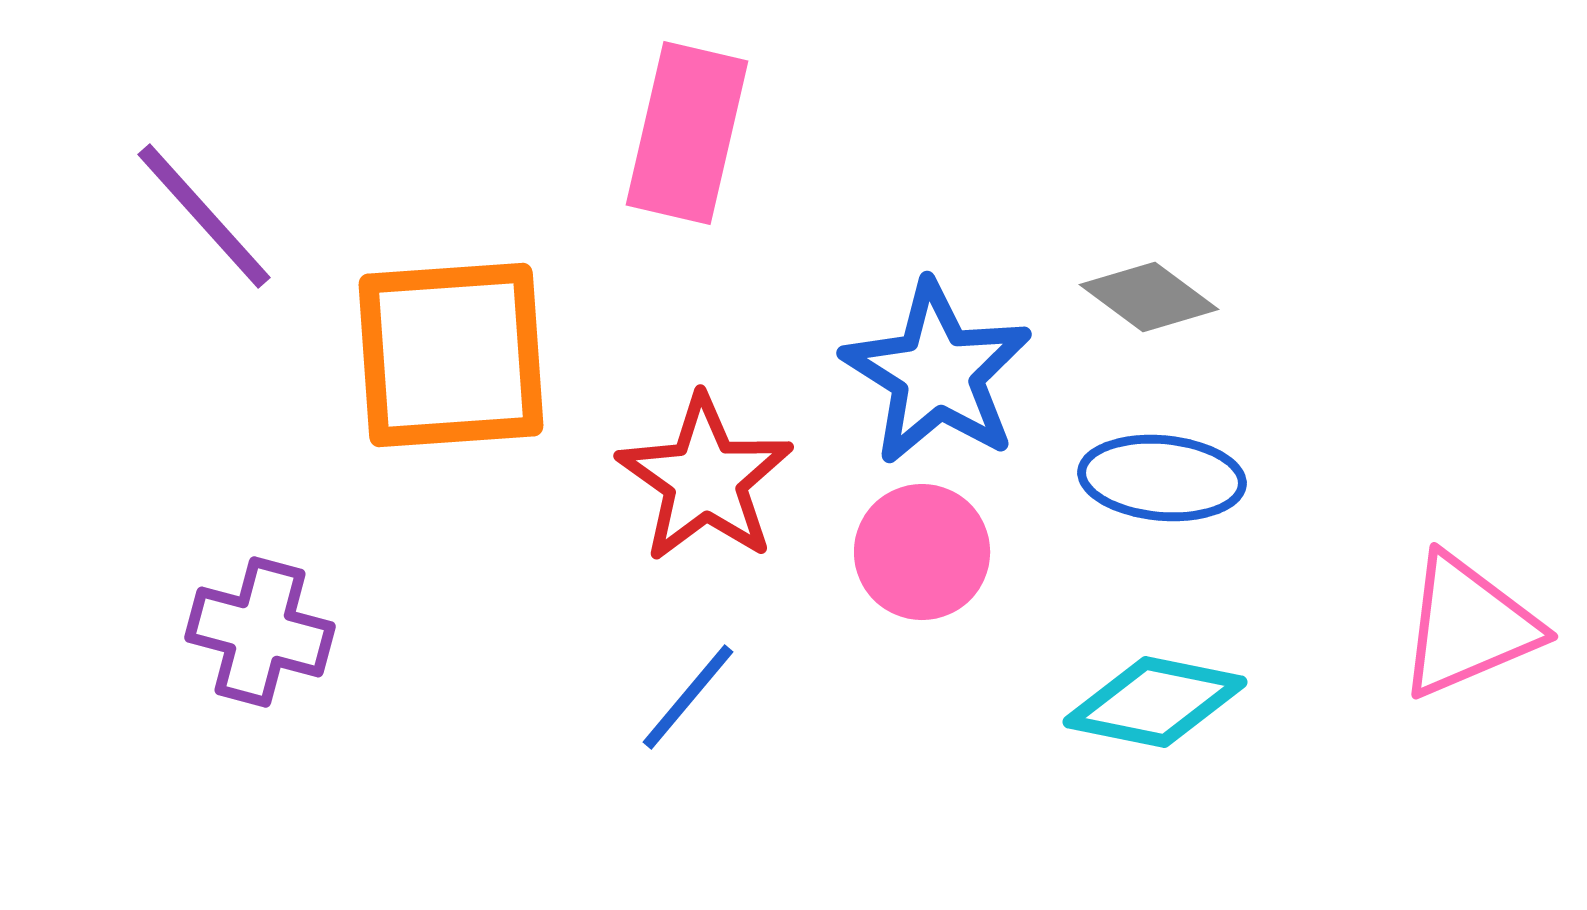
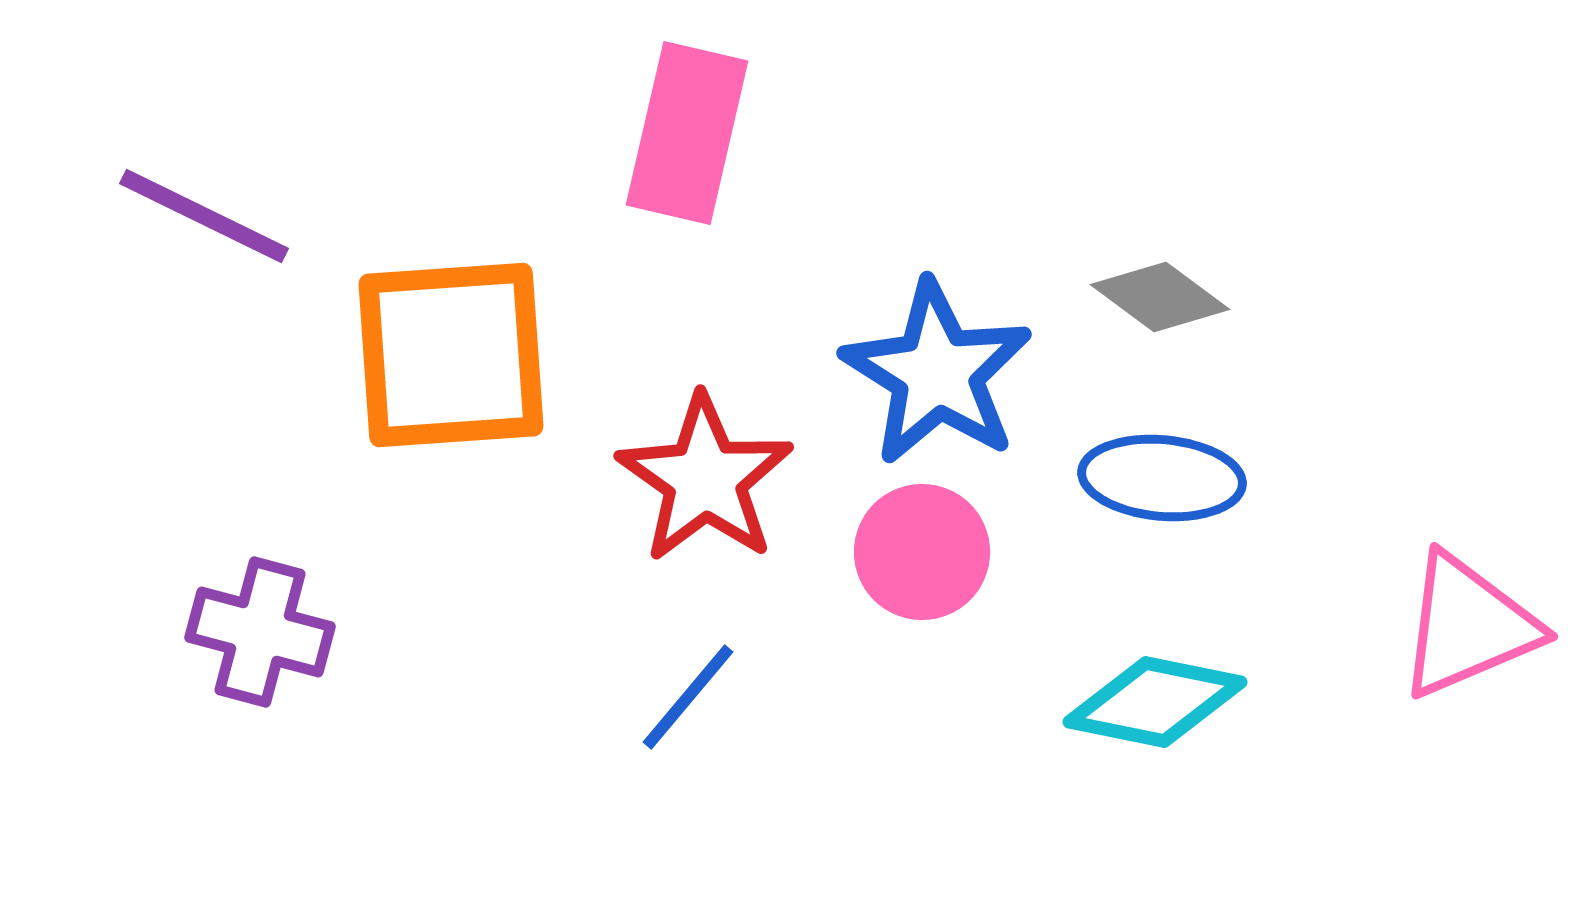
purple line: rotated 22 degrees counterclockwise
gray diamond: moved 11 px right
